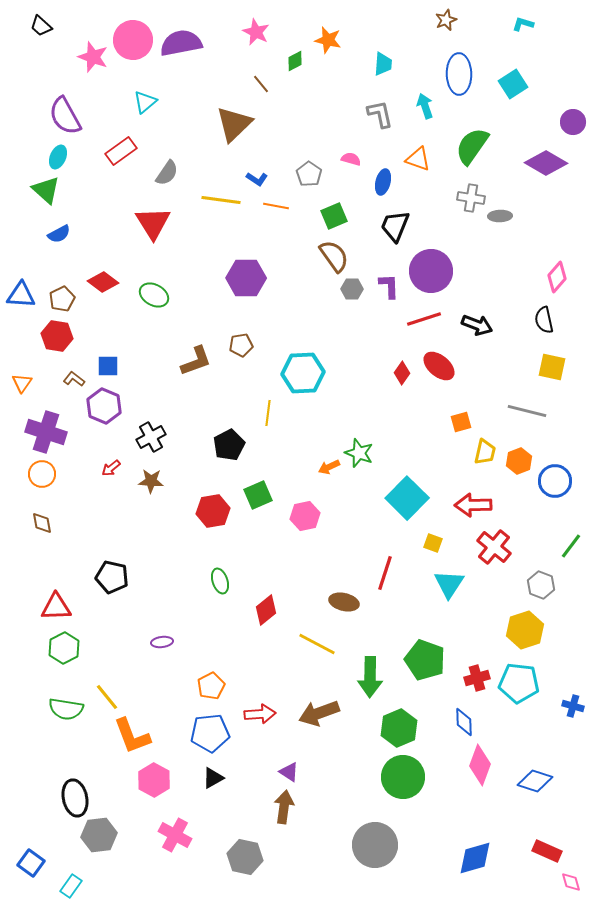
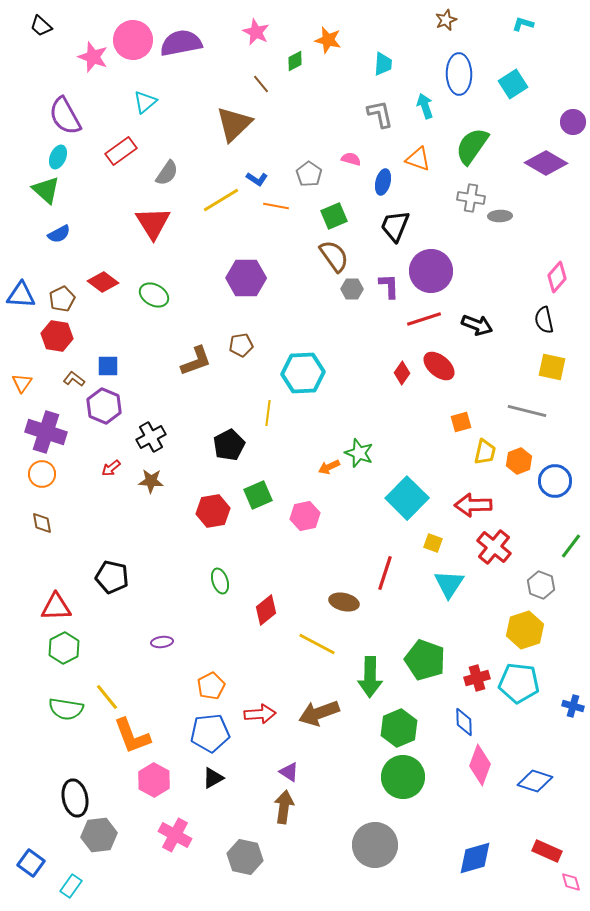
yellow line at (221, 200): rotated 39 degrees counterclockwise
